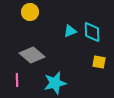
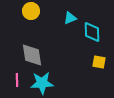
yellow circle: moved 1 px right, 1 px up
cyan triangle: moved 13 px up
gray diamond: rotated 40 degrees clockwise
cyan star: moved 13 px left; rotated 10 degrees clockwise
